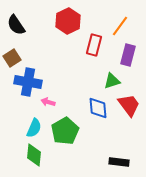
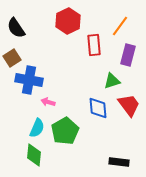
black semicircle: moved 3 px down
red rectangle: rotated 20 degrees counterclockwise
blue cross: moved 1 px right, 2 px up
cyan semicircle: moved 3 px right
